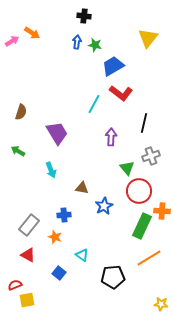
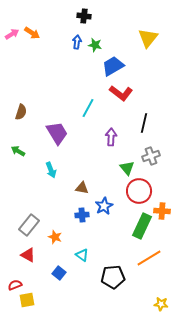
pink arrow: moved 7 px up
cyan line: moved 6 px left, 4 px down
blue cross: moved 18 px right
